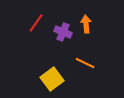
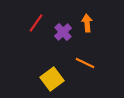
orange arrow: moved 1 px right, 1 px up
purple cross: rotated 24 degrees clockwise
